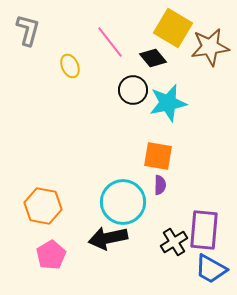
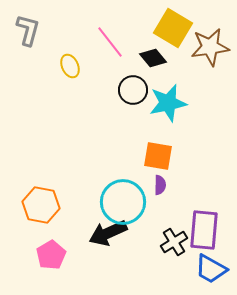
orange hexagon: moved 2 px left, 1 px up
black arrow: moved 5 px up; rotated 12 degrees counterclockwise
